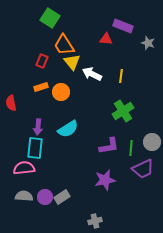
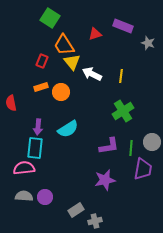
red triangle: moved 11 px left, 5 px up; rotated 24 degrees counterclockwise
purple trapezoid: rotated 55 degrees counterclockwise
gray rectangle: moved 14 px right, 13 px down
